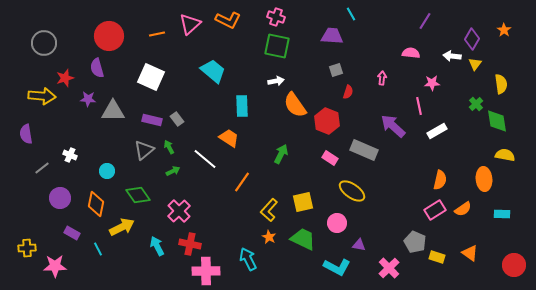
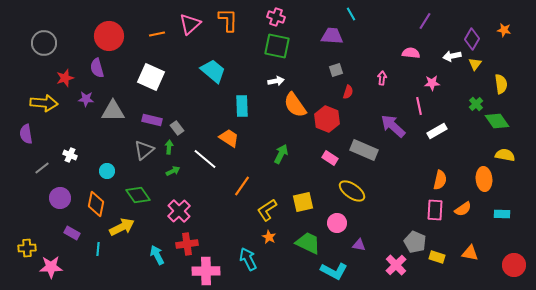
orange L-shape at (228, 20): rotated 115 degrees counterclockwise
orange star at (504, 30): rotated 24 degrees counterclockwise
white arrow at (452, 56): rotated 18 degrees counterclockwise
yellow arrow at (42, 96): moved 2 px right, 7 px down
purple star at (88, 99): moved 2 px left
gray rectangle at (177, 119): moved 9 px down
red hexagon at (327, 121): moved 2 px up
green diamond at (497, 121): rotated 25 degrees counterclockwise
green arrow at (169, 147): rotated 32 degrees clockwise
orange line at (242, 182): moved 4 px down
yellow L-shape at (269, 210): moved 2 px left; rotated 15 degrees clockwise
pink rectangle at (435, 210): rotated 55 degrees counterclockwise
green trapezoid at (303, 239): moved 5 px right, 4 px down
red cross at (190, 244): moved 3 px left; rotated 20 degrees counterclockwise
cyan arrow at (157, 246): moved 9 px down
cyan line at (98, 249): rotated 32 degrees clockwise
orange triangle at (470, 253): rotated 24 degrees counterclockwise
pink star at (55, 266): moved 4 px left, 1 px down
cyan L-shape at (337, 267): moved 3 px left, 4 px down
pink cross at (389, 268): moved 7 px right, 3 px up
